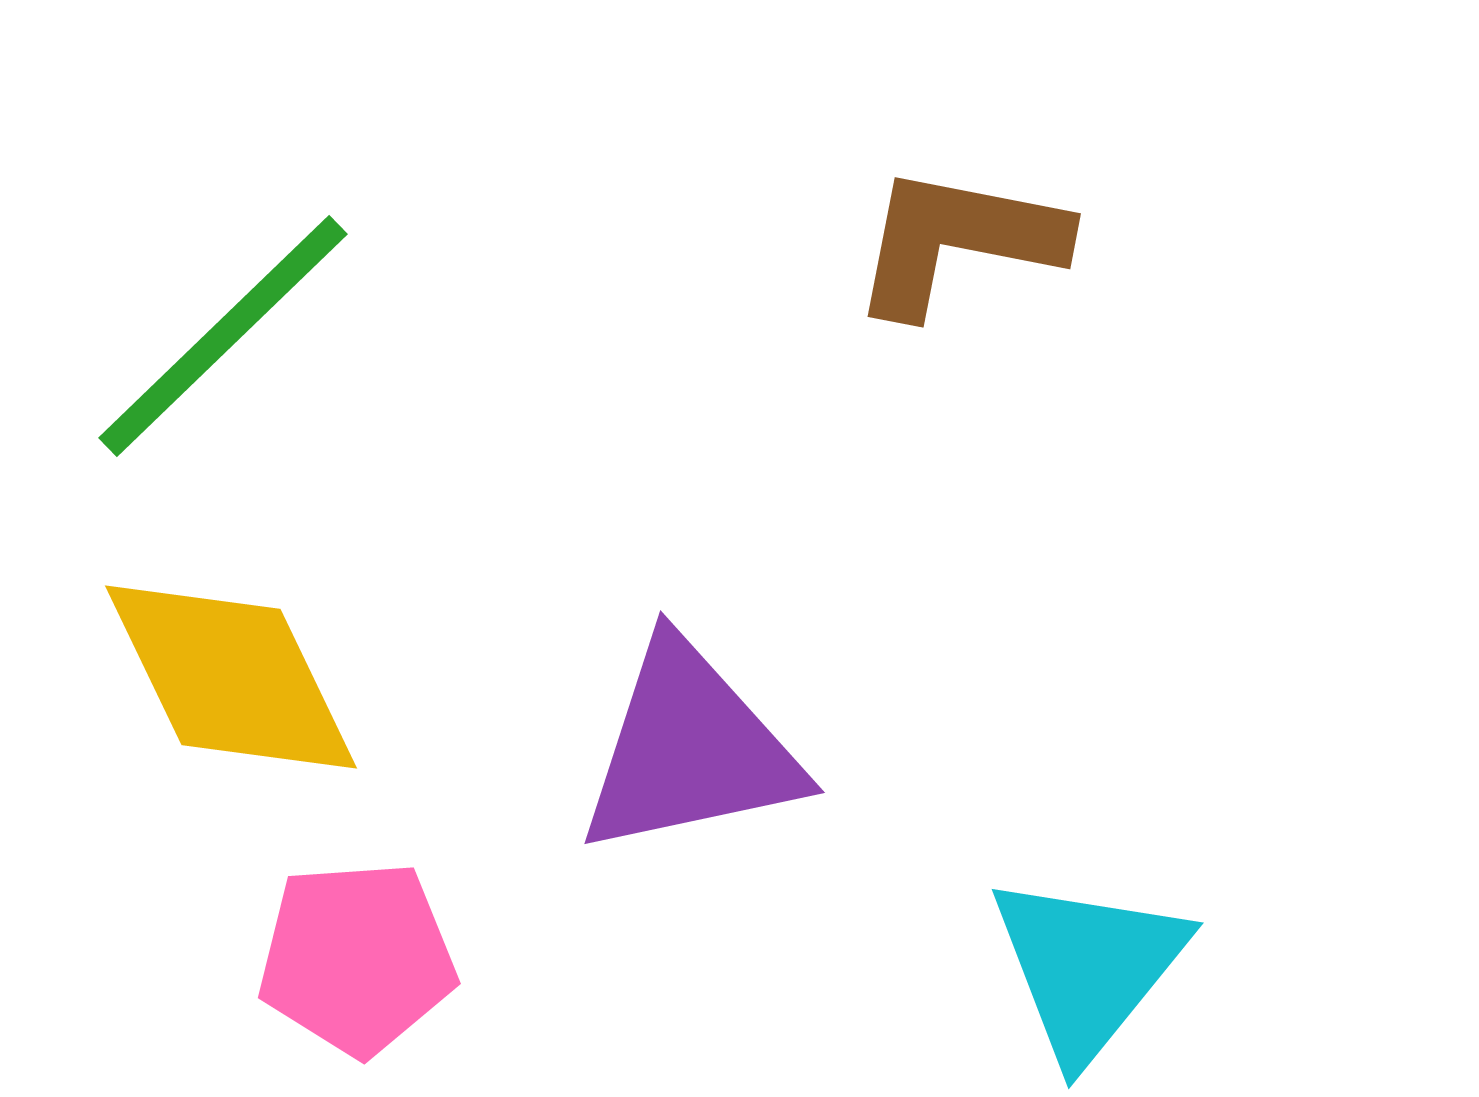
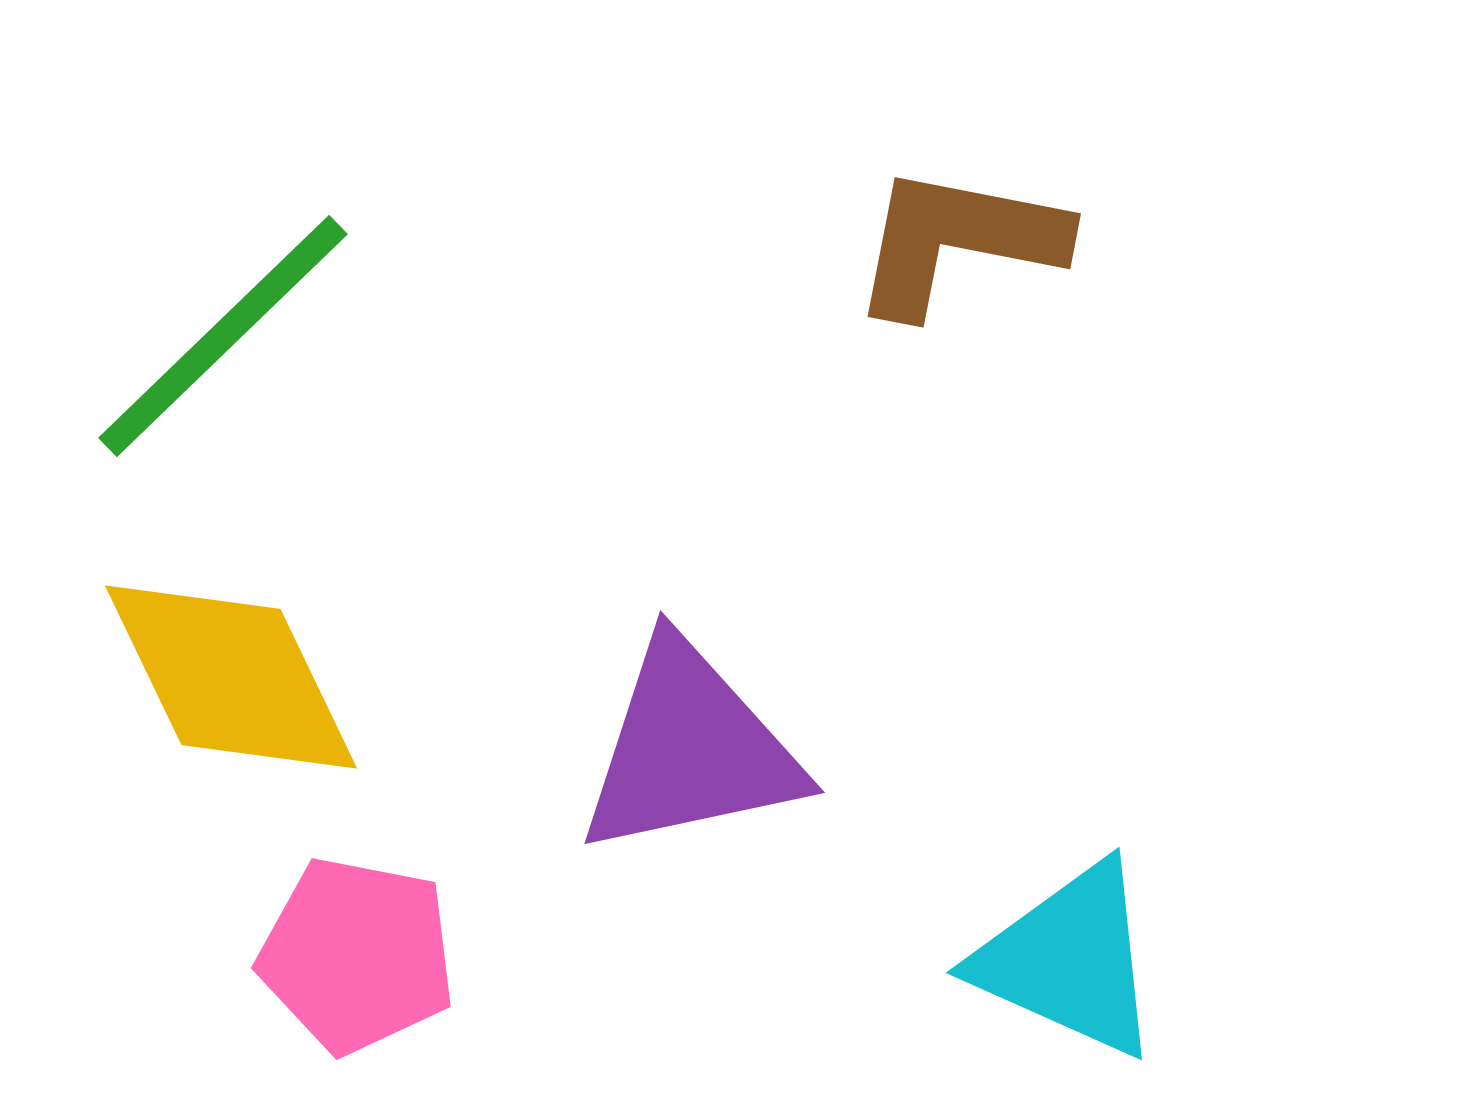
pink pentagon: moved 3 px up; rotated 15 degrees clockwise
cyan triangle: moved 19 px left, 7 px up; rotated 45 degrees counterclockwise
